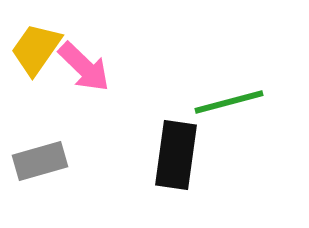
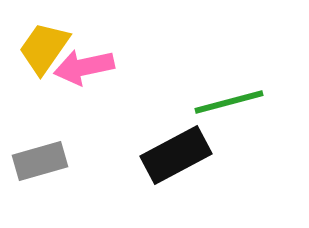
yellow trapezoid: moved 8 px right, 1 px up
pink arrow: rotated 124 degrees clockwise
black rectangle: rotated 54 degrees clockwise
